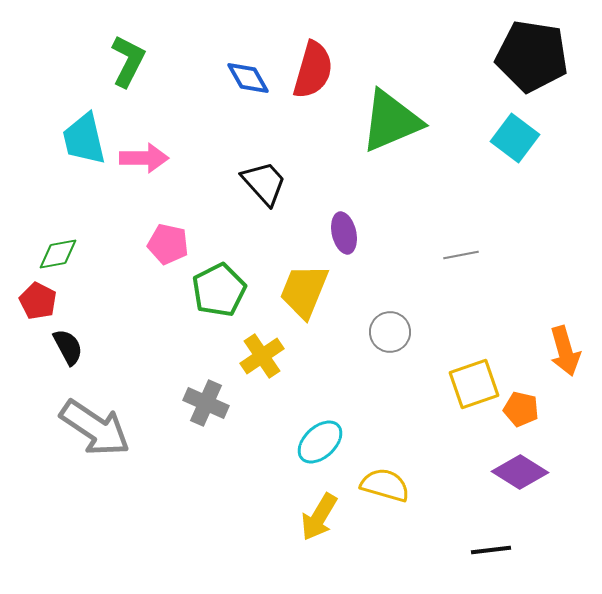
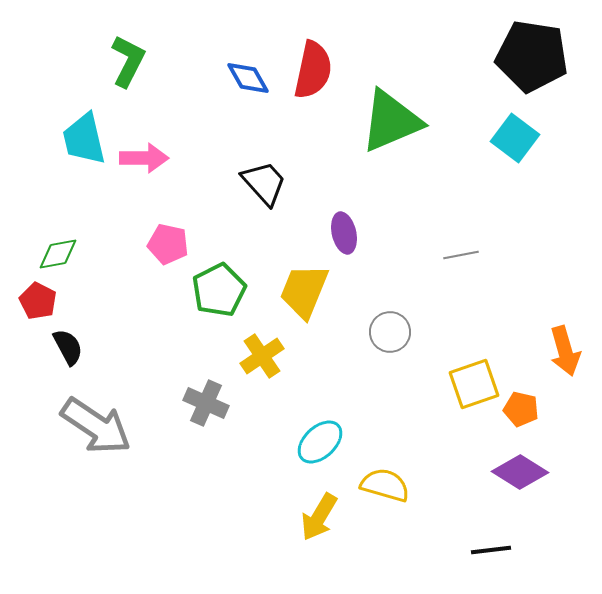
red semicircle: rotated 4 degrees counterclockwise
gray arrow: moved 1 px right, 2 px up
